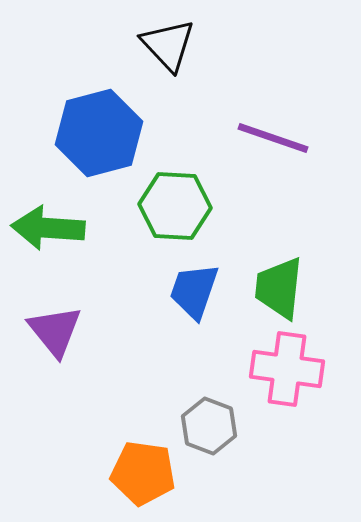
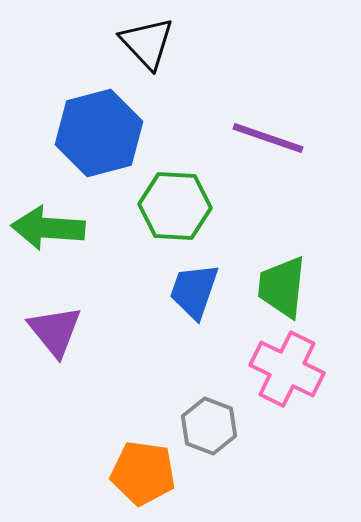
black triangle: moved 21 px left, 2 px up
purple line: moved 5 px left
green trapezoid: moved 3 px right, 1 px up
pink cross: rotated 18 degrees clockwise
